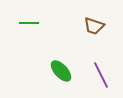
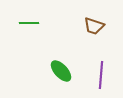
purple line: rotated 32 degrees clockwise
